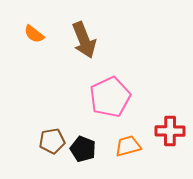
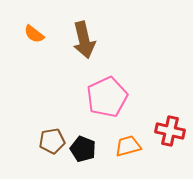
brown arrow: rotated 9 degrees clockwise
pink pentagon: moved 3 px left
red cross: rotated 12 degrees clockwise
